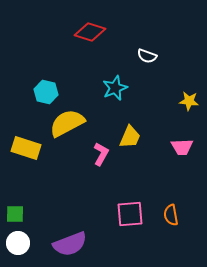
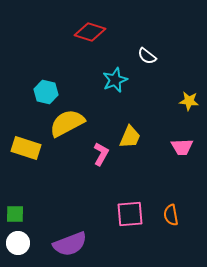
white semicircle: rotated 18 degrees clockwise
cyan star: moved 8 px up
